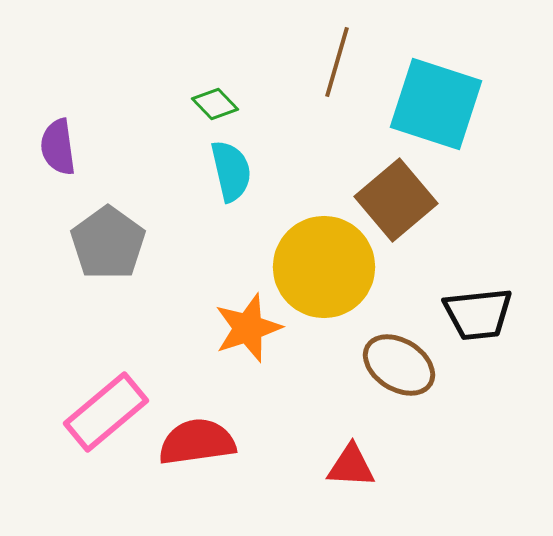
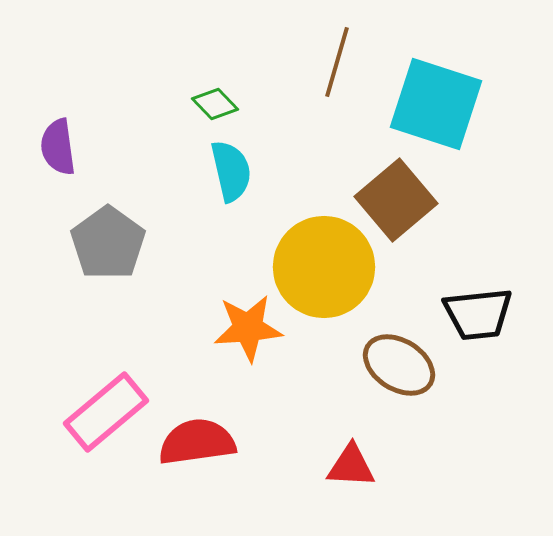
orange star: rotated 14 degrees clockwise
